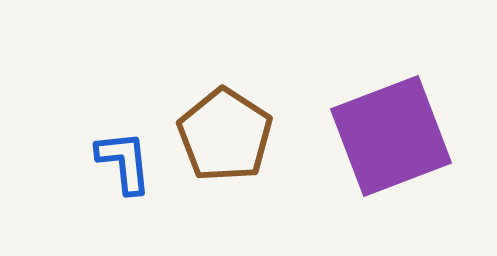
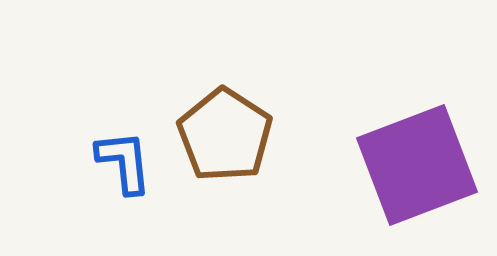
purple square: moved 26 px right, 29 px down
